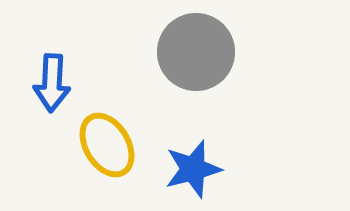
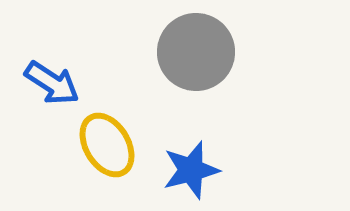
blue arrow: rotated 60 degrees counterclockwise
blue star: moved 2 px left, 1 px down
